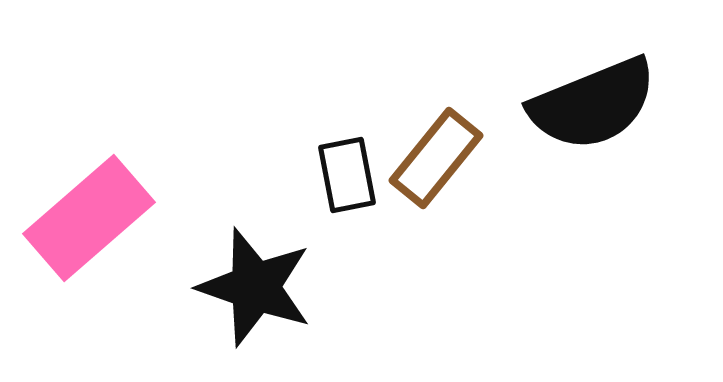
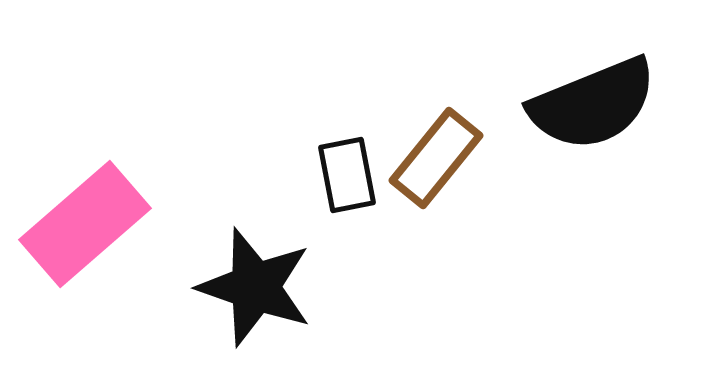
pink rectangle: moved 4 px left, 6 px down
